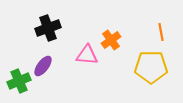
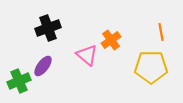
pink triangle: rotated 35 degrees clockwise
